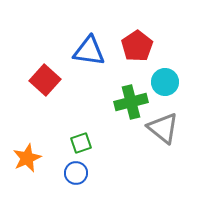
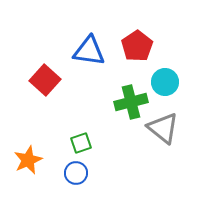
orange star: moved 1 px right, 2 px down
